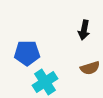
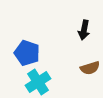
blue pentagon: rotated 20 degrees clockwise
cyan cross: moved 7 px left
